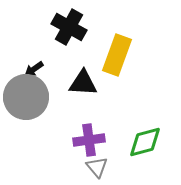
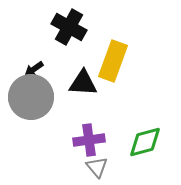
yellow rectangle: moved 4 px left, 6 px down
gray circle: moved 5 px right
